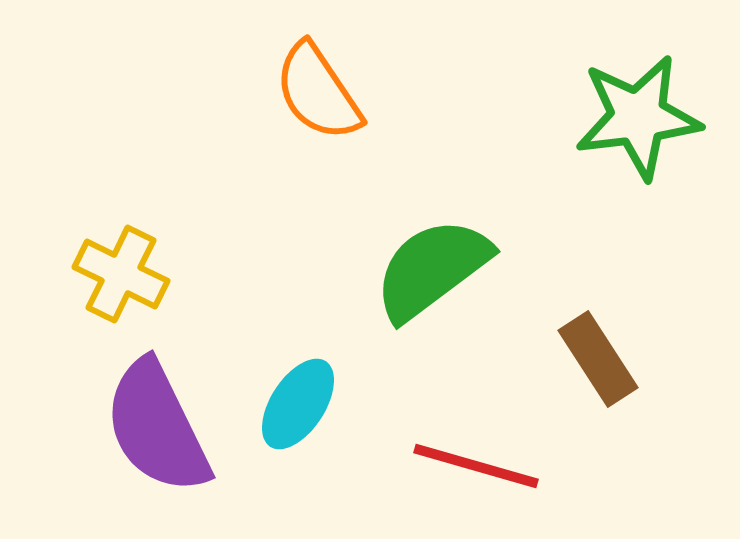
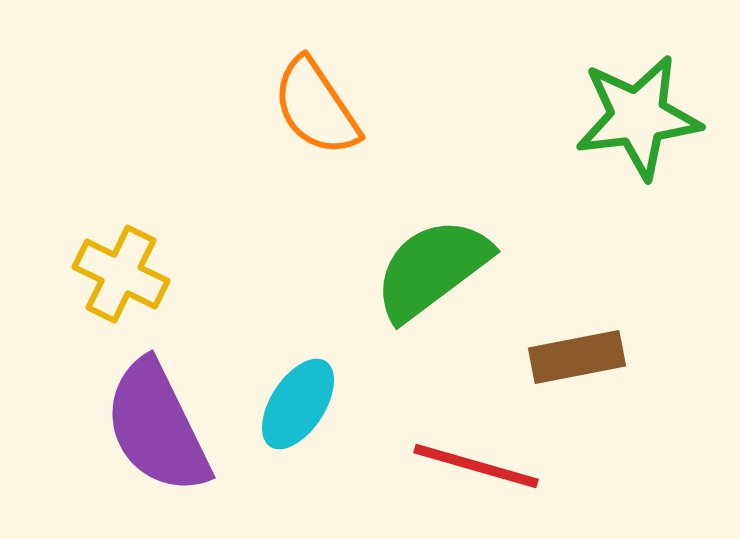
orange semicircle: moved 2 px left, 15 px down
brown rectangle: moved 21 px left, 2 px up; rotated 68 degrees counterclockwise
